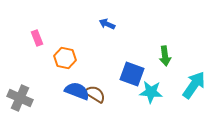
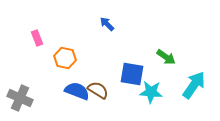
blue arrow: rotated 21 degrees clockwise
green arrow: moved 1 px right, 1 px down; rotated 48 degrees counterclockwise
blue square: rotated 10 degrees counterclockwise
brown semicircle: moved 3 px right, 4 px up
